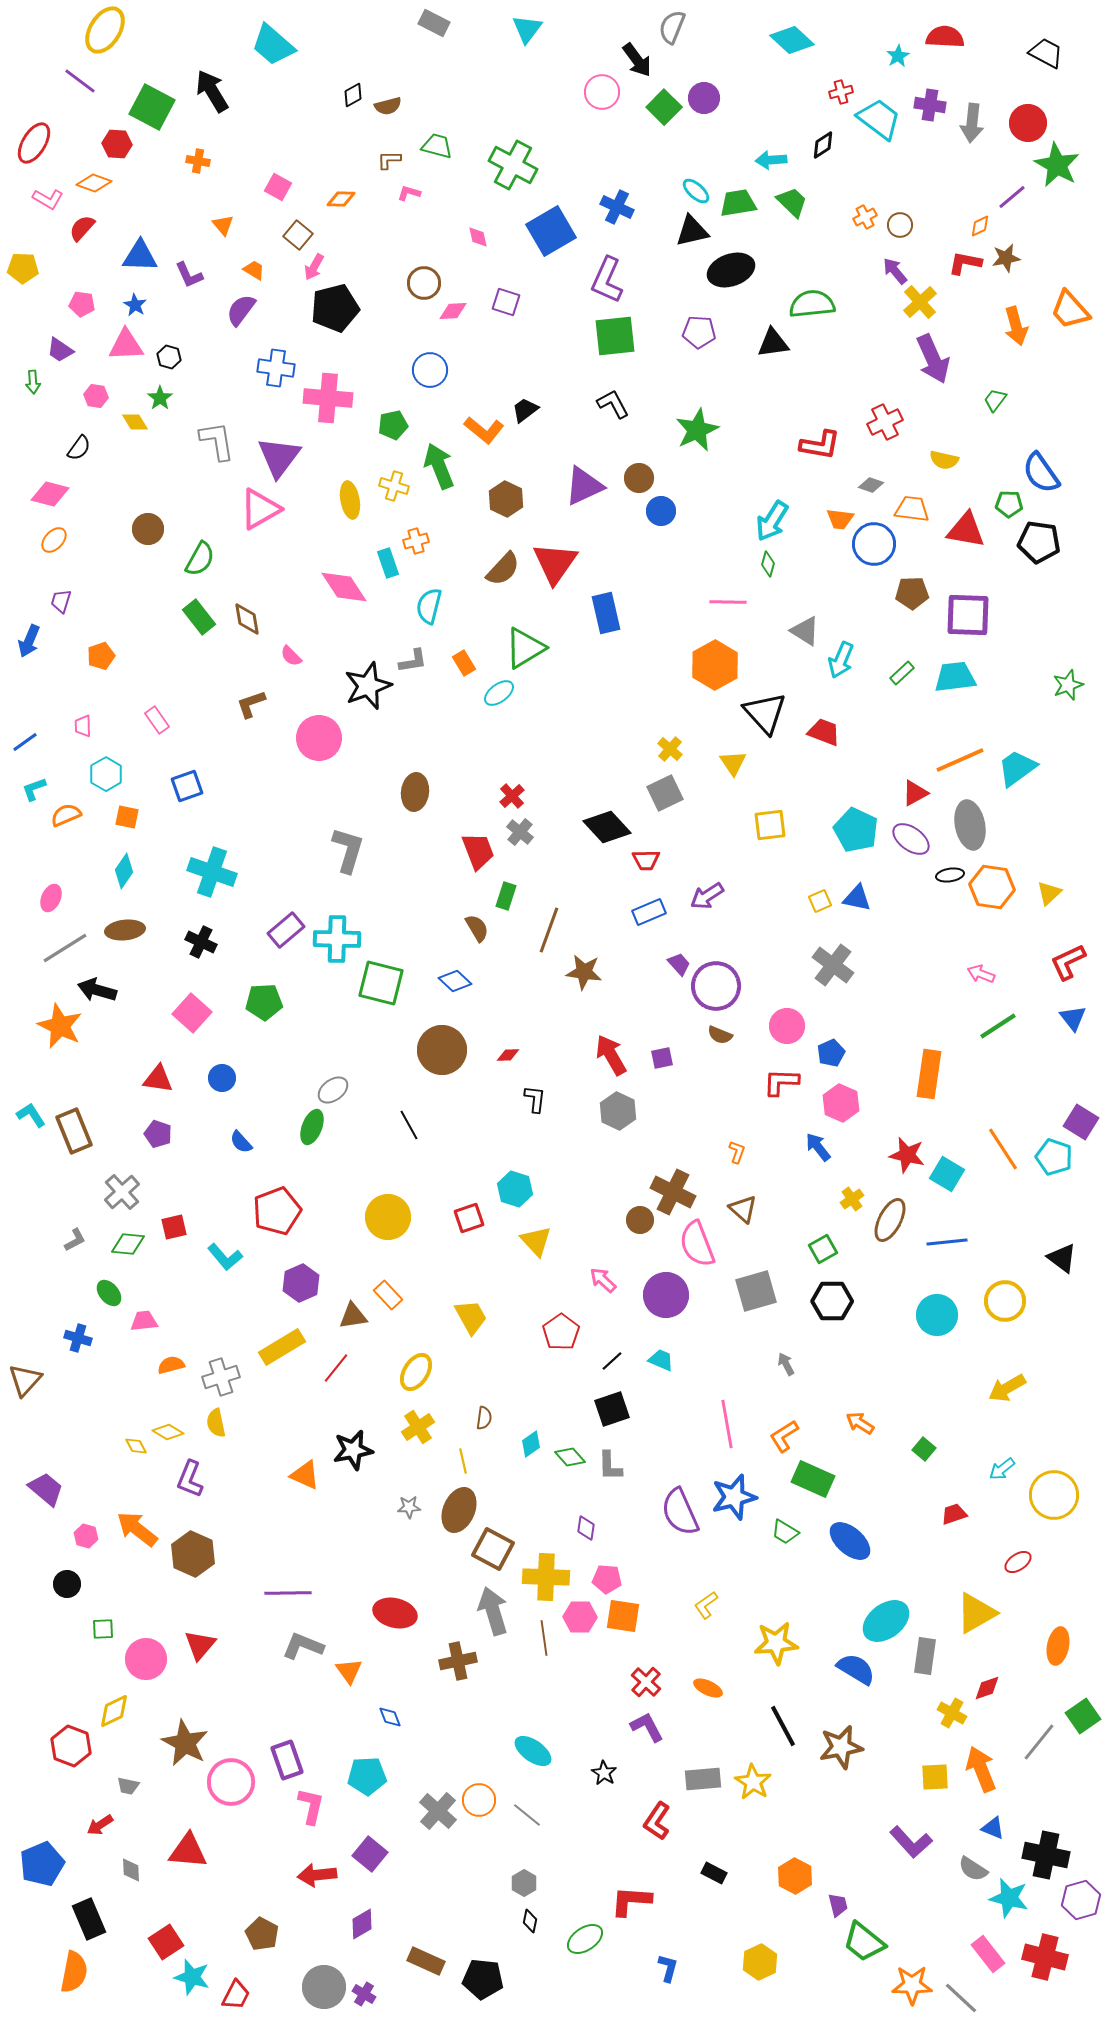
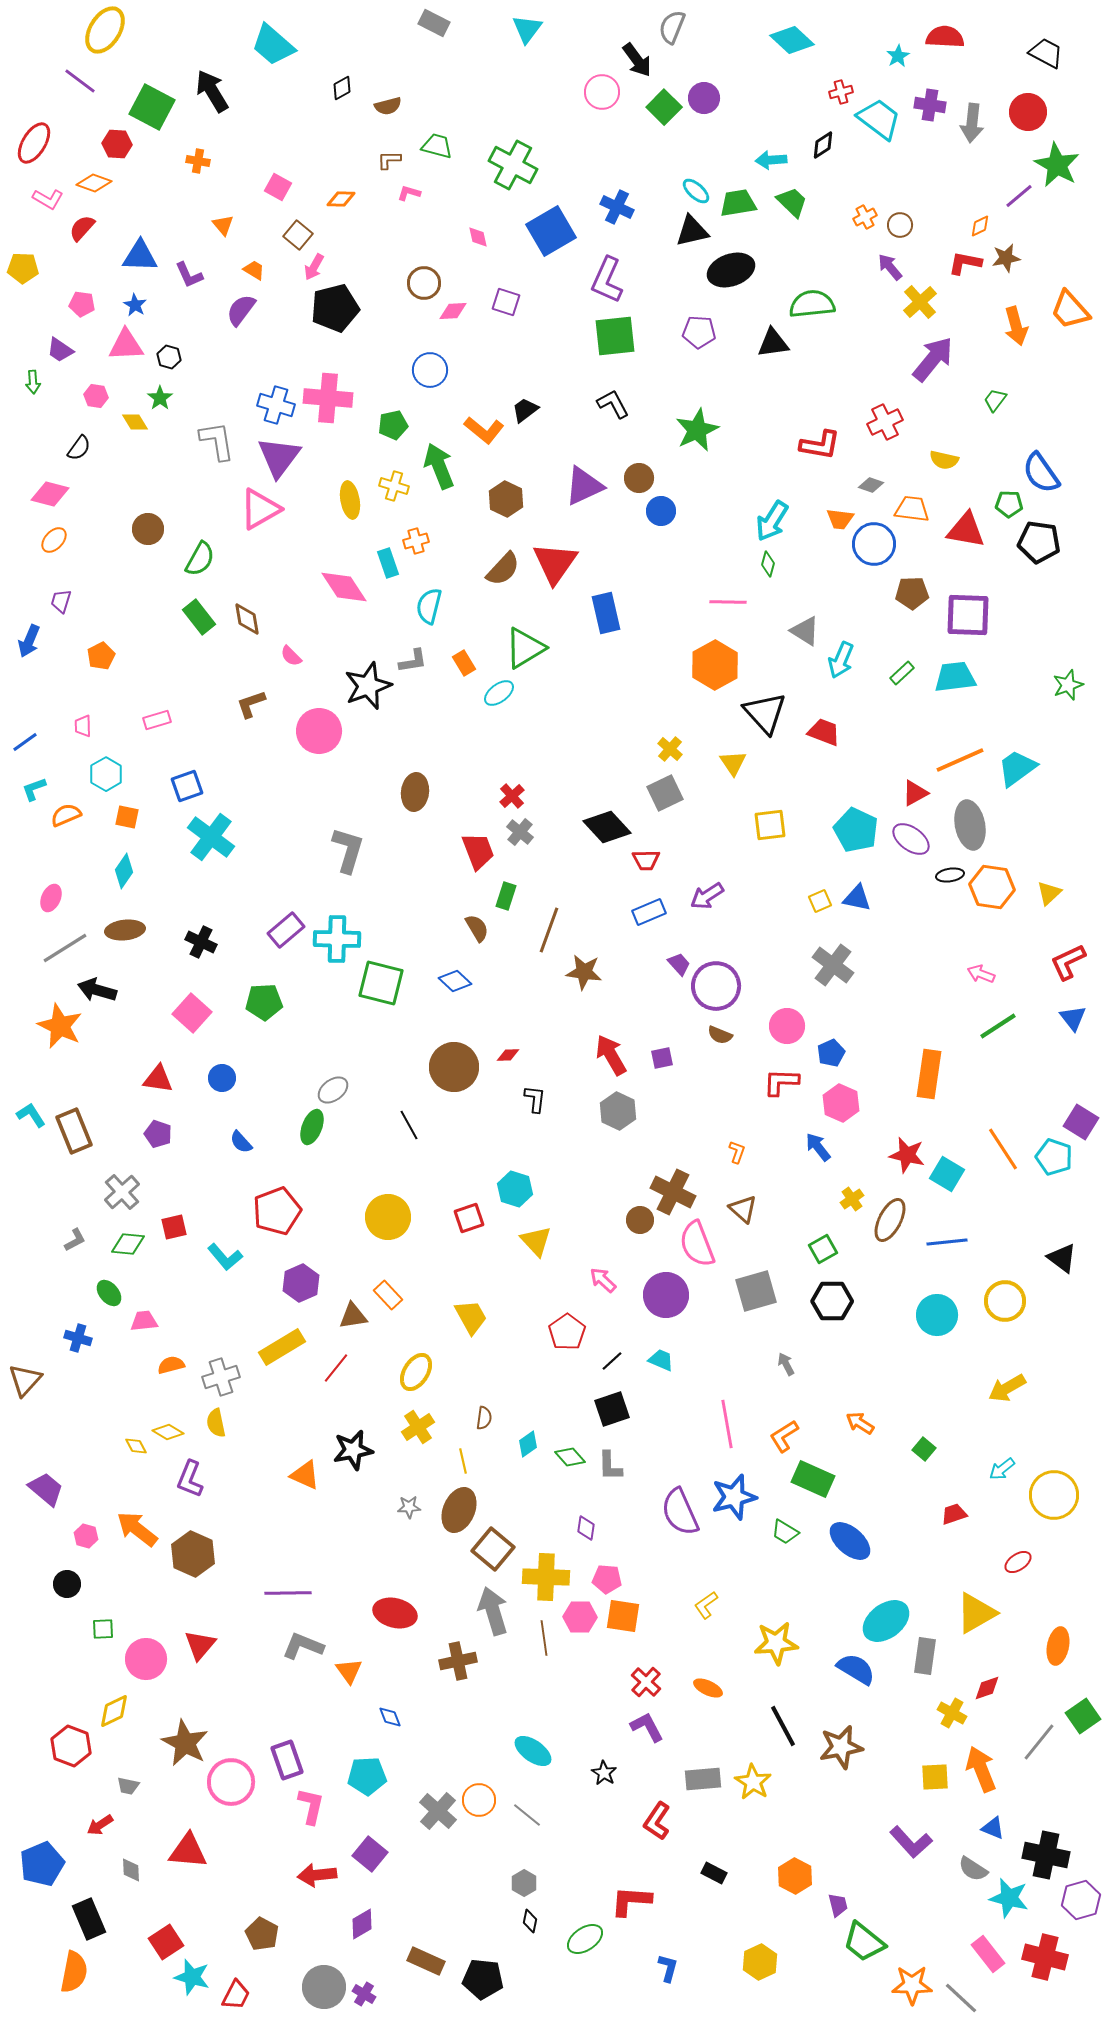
black diamond at (353, 95): moved 11 px left, 7 px up
red circle at (1028, 123): moved 11 px up
purple line at (1012, 197): moved 7 px right, 1 px up
purple arrow at (895, 271): moved 5 px left, 4 px up
purple arrow at (933, 359): rotated 117 degrees counterclockwise
blue cross at (276, 368): moved 37 px down; rotated 9 degrees clockwise
orange pentagon at (101, 656): rotated 8 degrees counterclockwise
pink rectangle at (157, 720): rotated 72 degrees counterclockwise
pink circle at (319, 738): moved 7 px up
cyan cross at (212, 872): moved 1 px left, 35 px up; rotated 18 degrees clockwise
brown circle at (442, 1050): moved 12 px right, 17 px down
red pentagon at (561, 1332): moved 6 px right
cyan diamond at (531, 1444): moved 3 px left
brown square at (493, 1549): rotated 12 degrees clockwise
